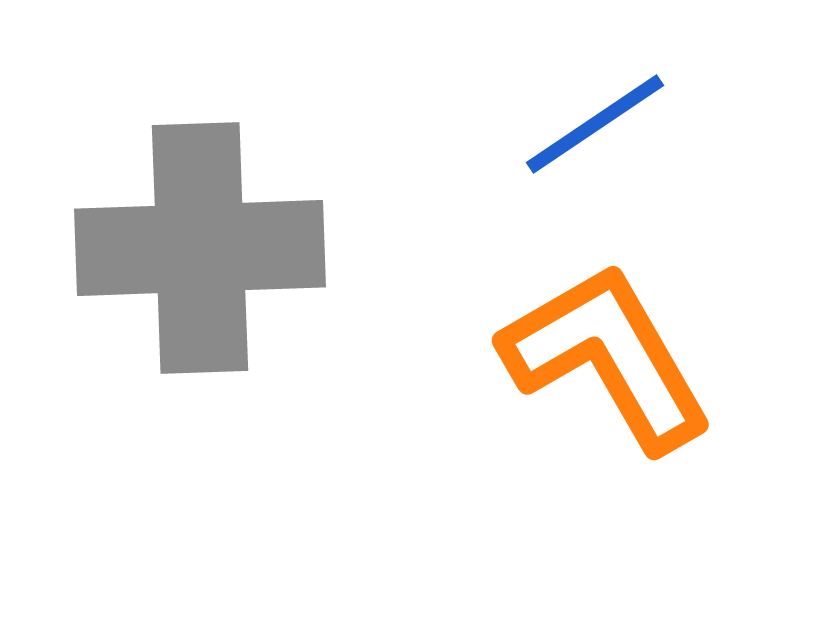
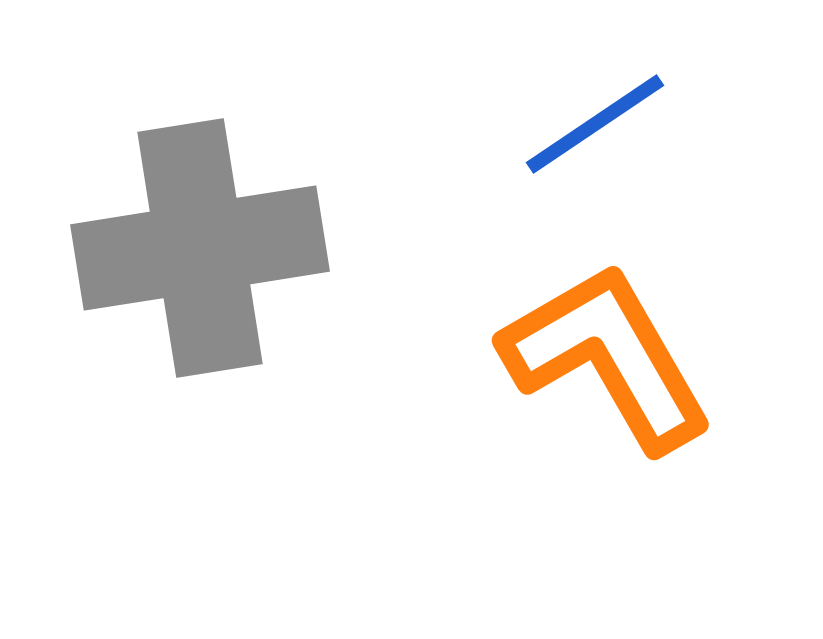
gray cross: rotated 7 degrees counterclockwise
